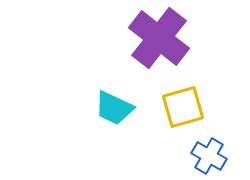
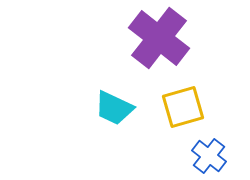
blue cross: rotated 8 degrees clockwise
